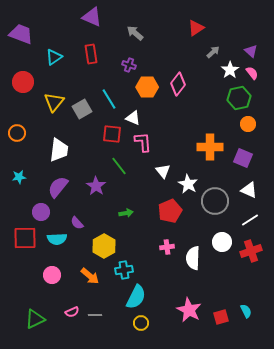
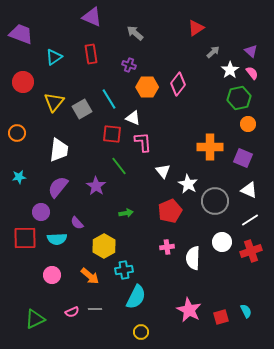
gray line at (95, 315): moved 6 px up
yellow circle at (141, 323): moved 9 px down
